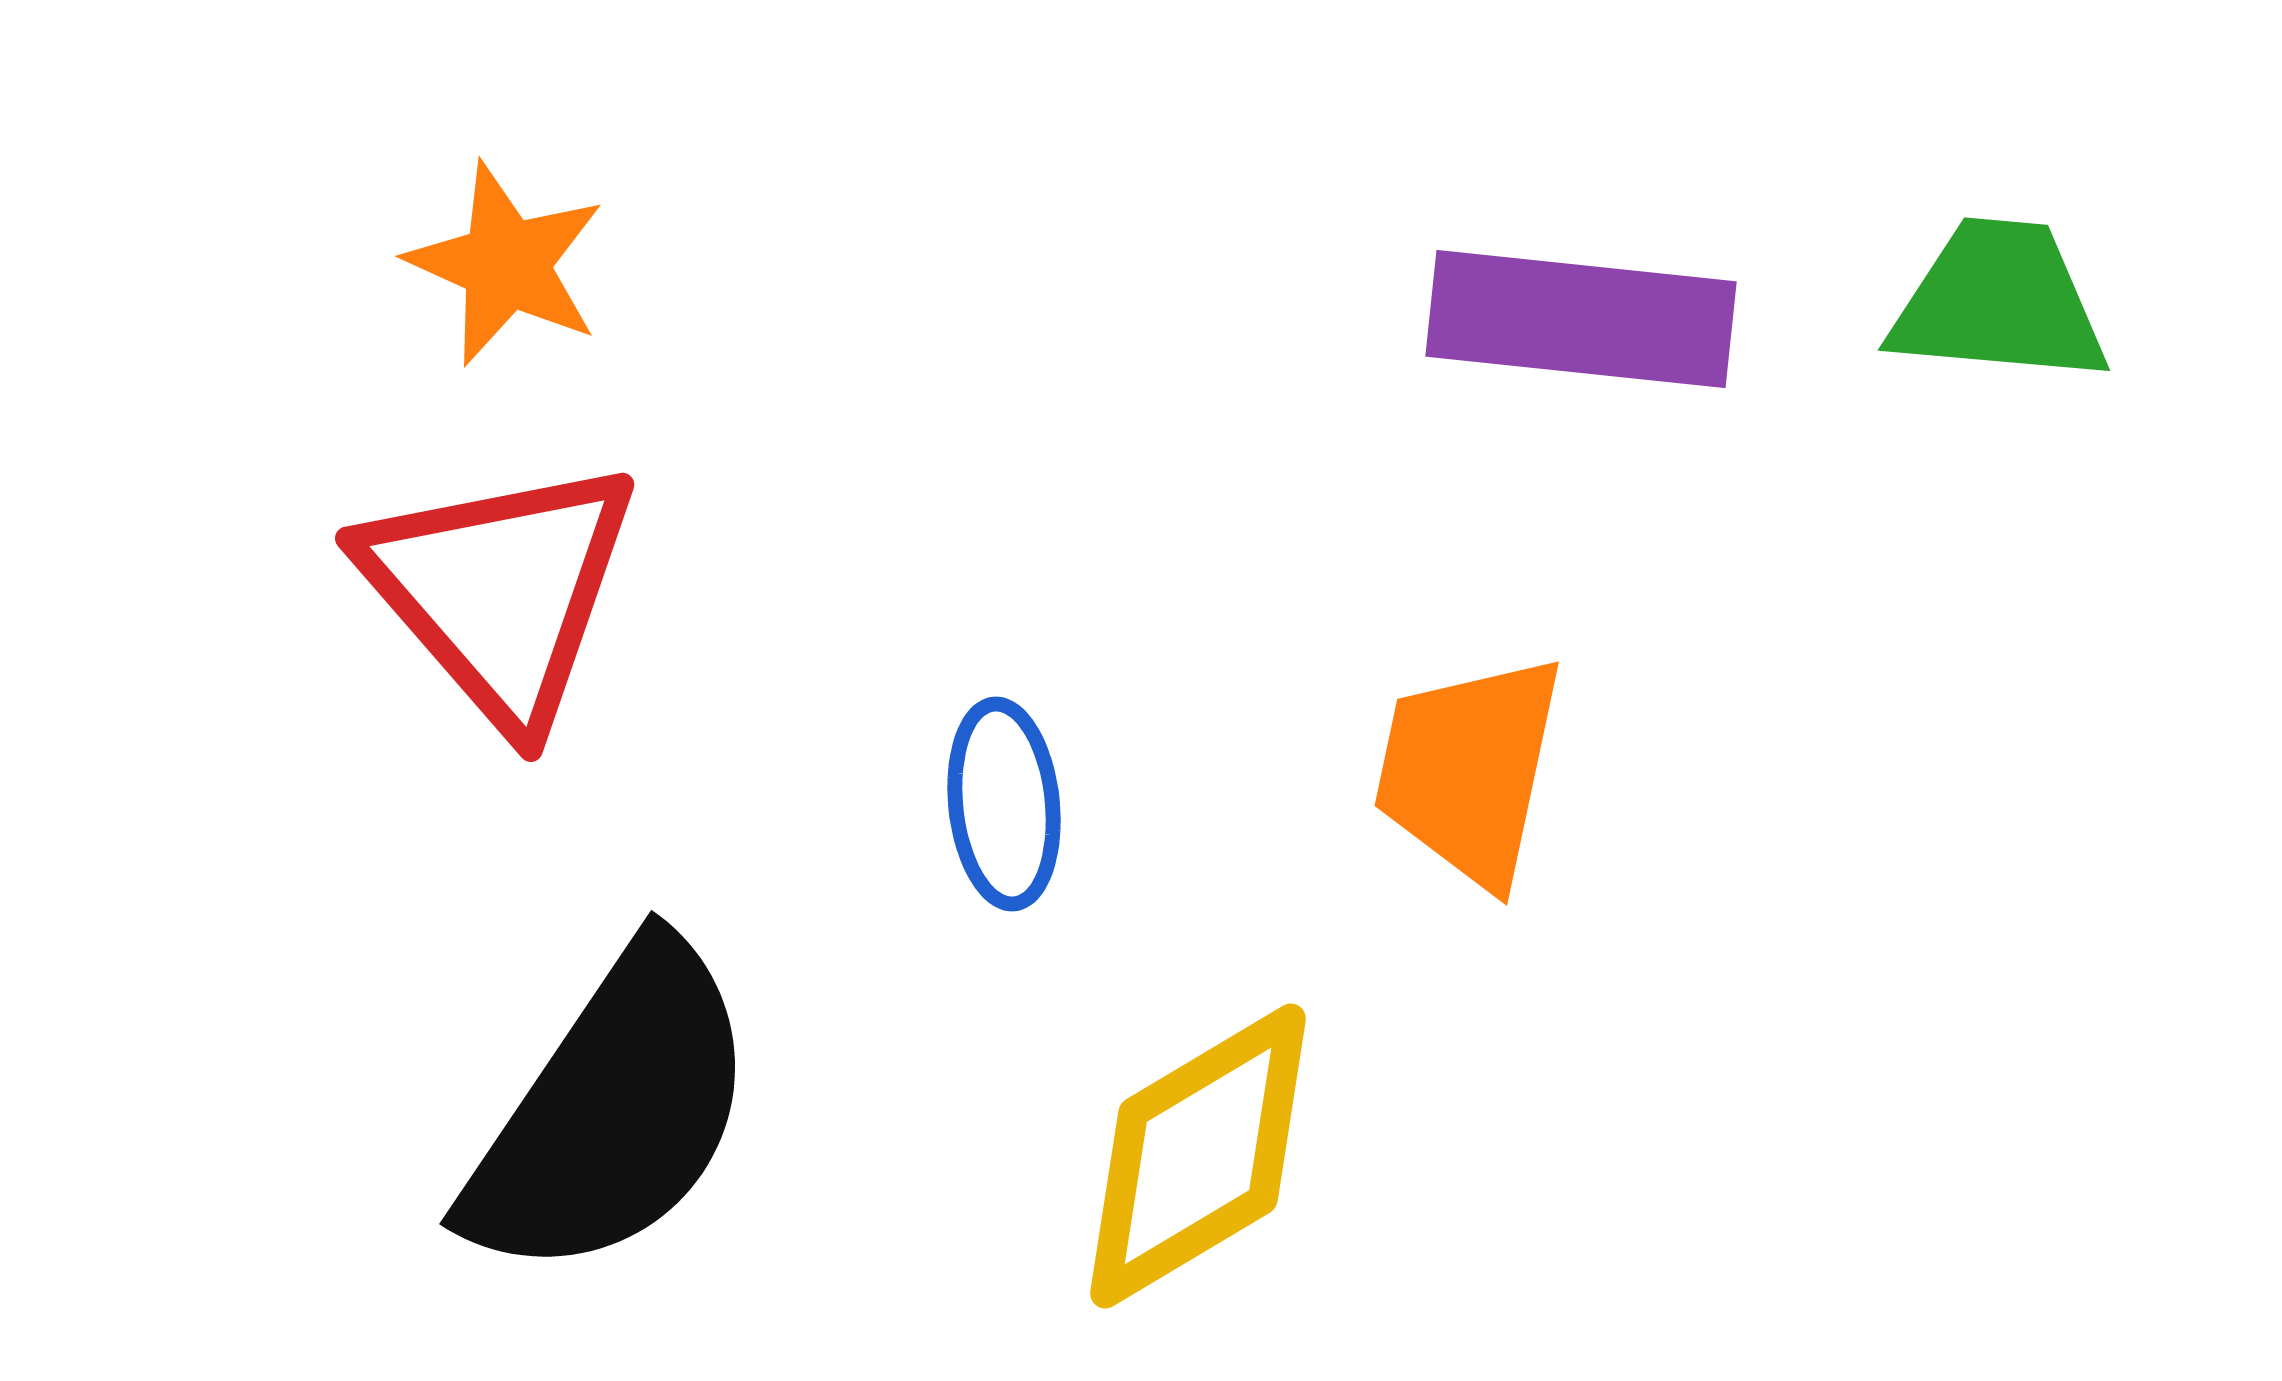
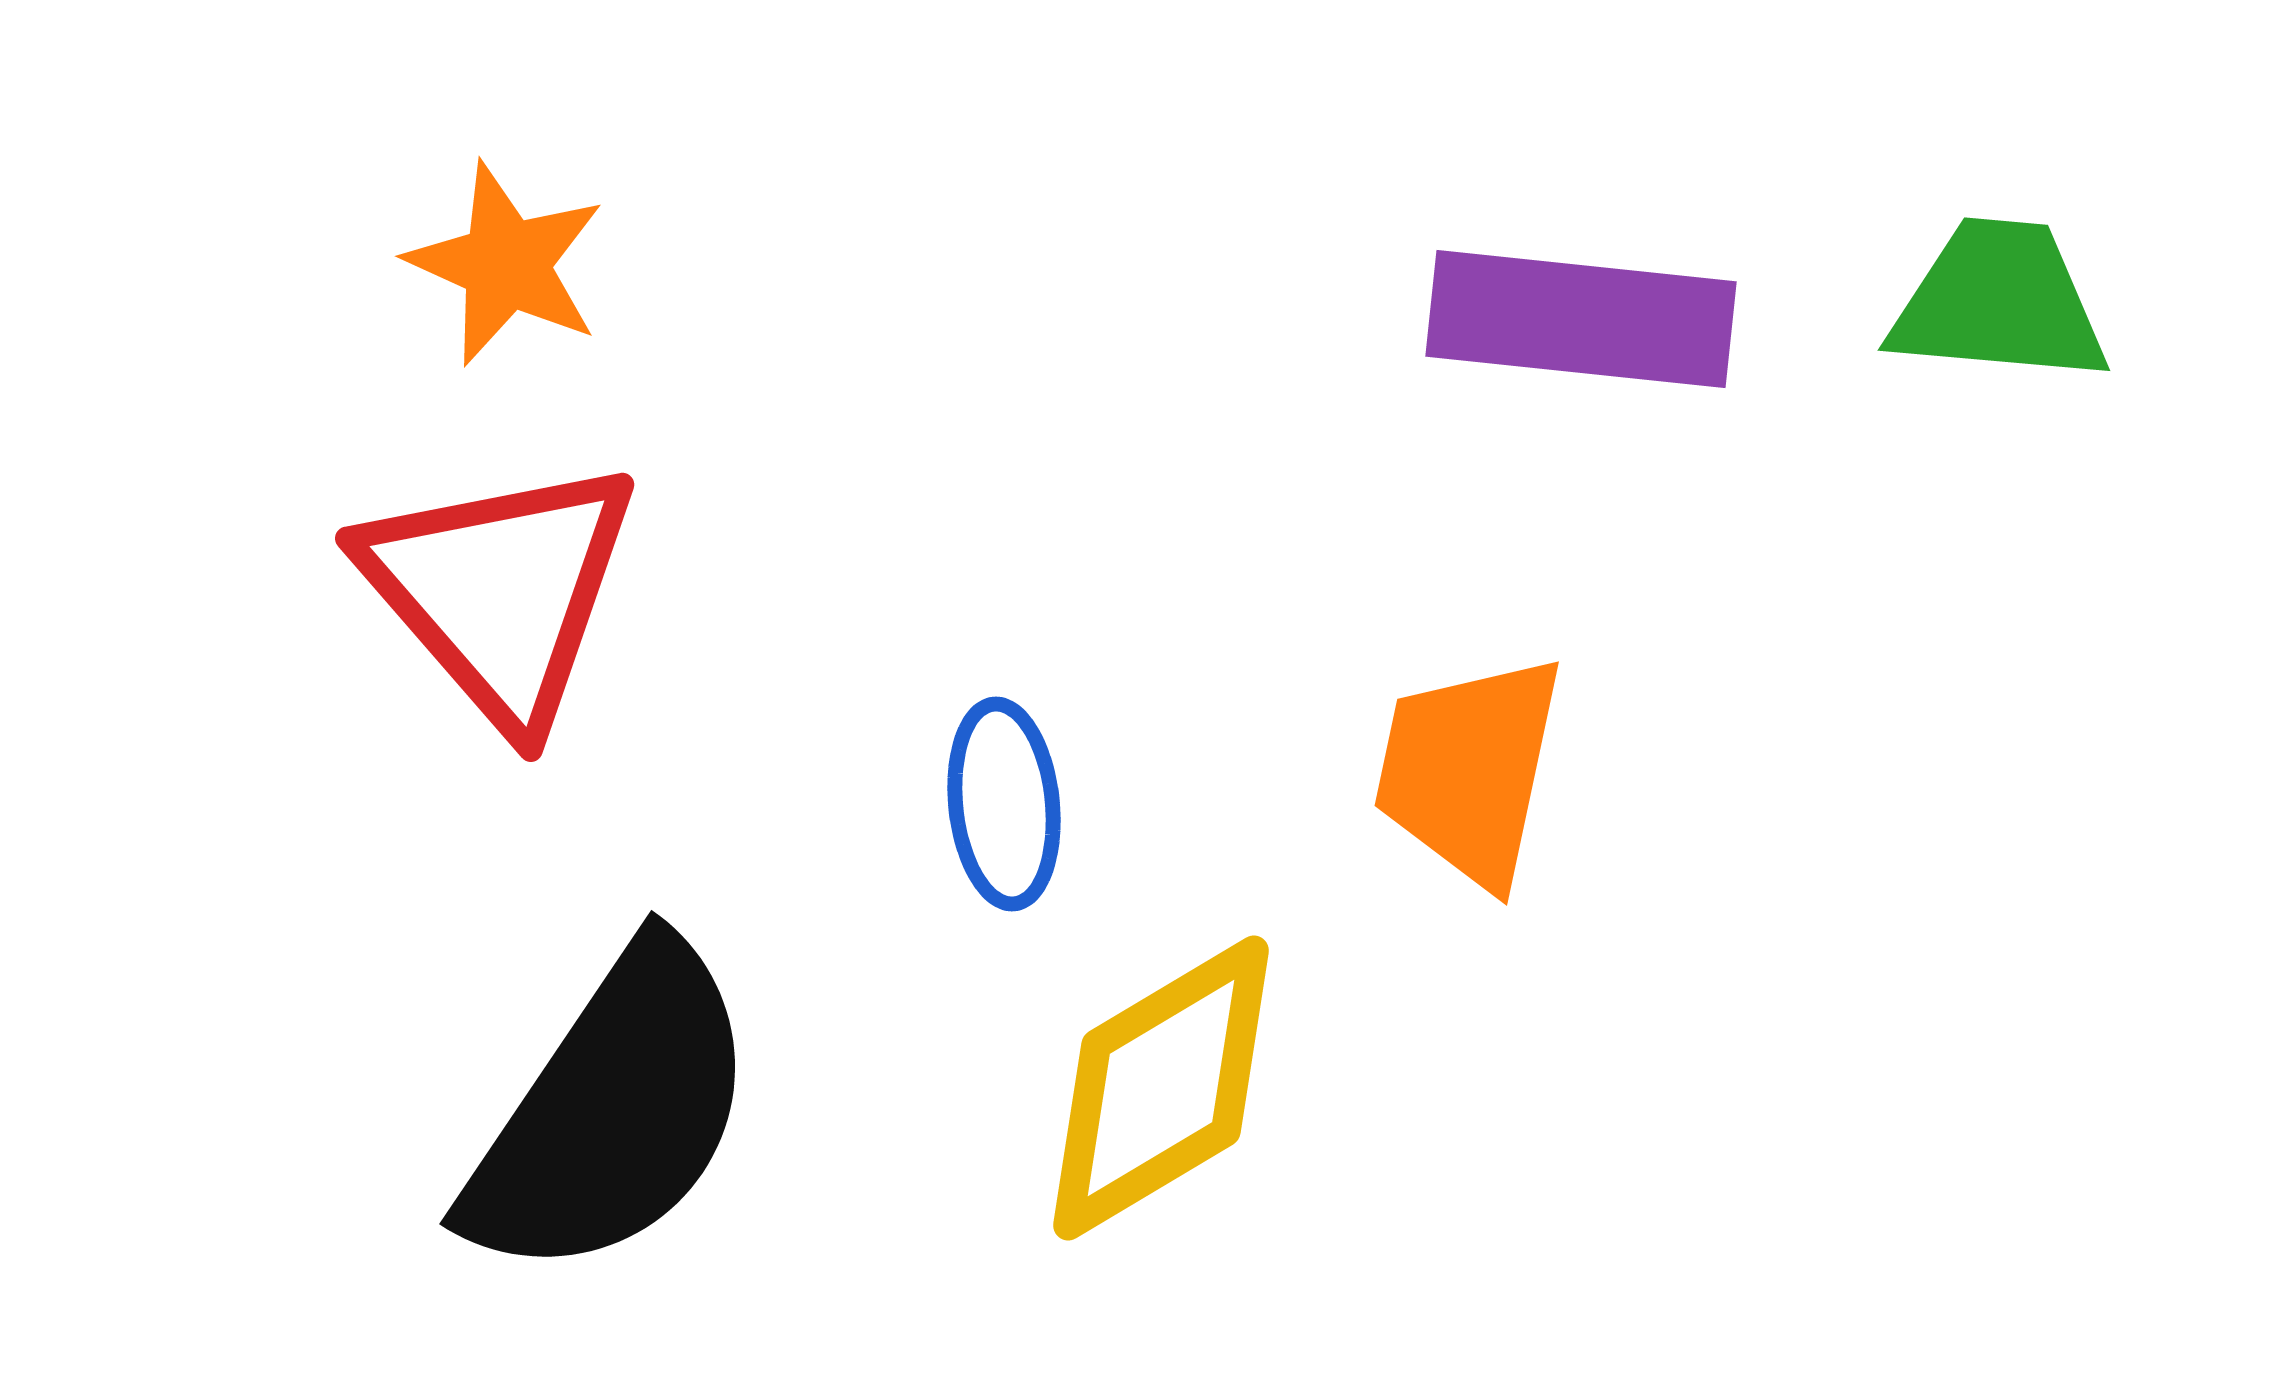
yellow diamond: moved 37 px left, 68 px up
